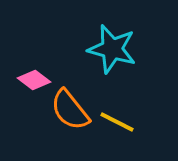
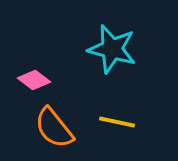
orange semicircle: moved 16 px left, 18 px down
yellow line: rotated 15 degrees counterclockwise
